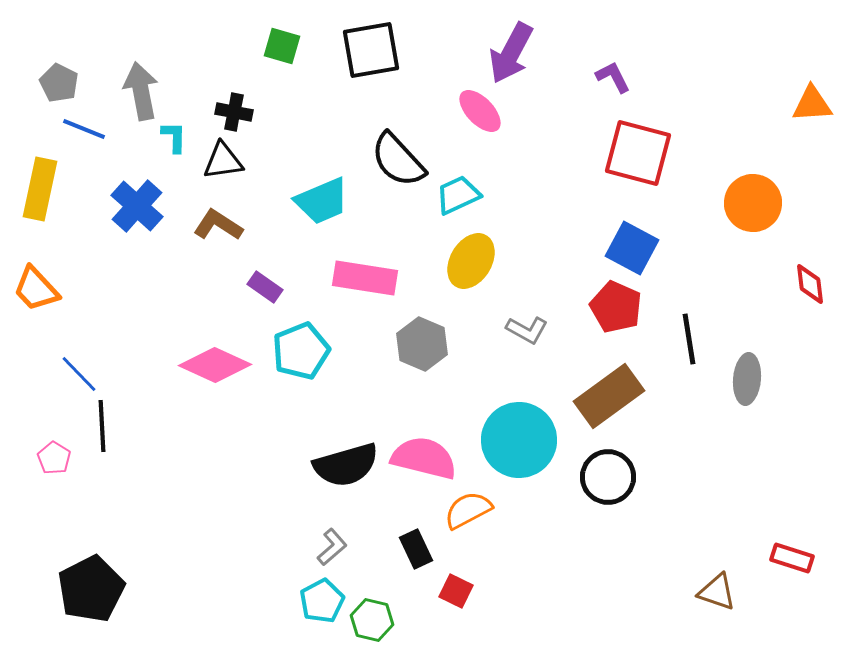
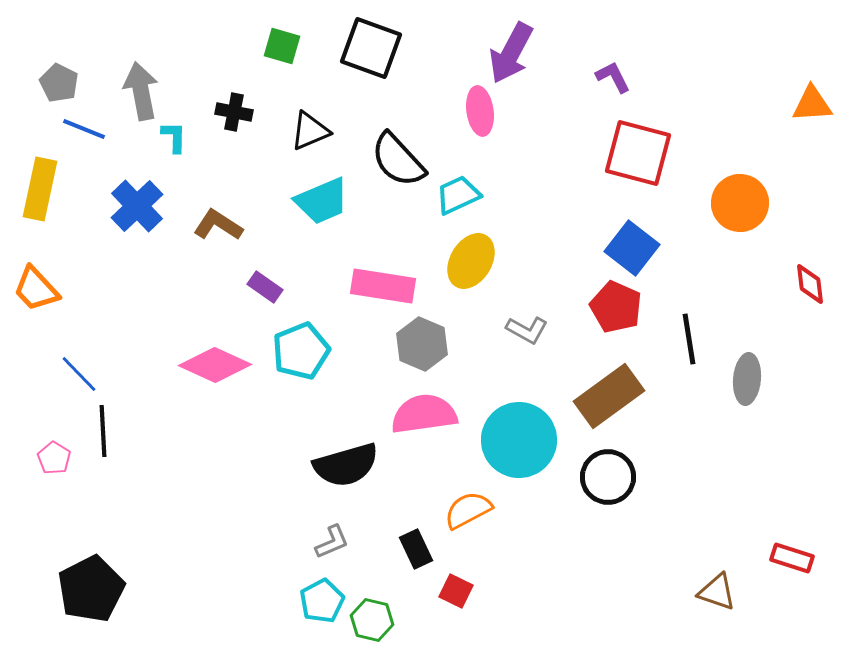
black square at (371, 50): moved 2 px up; rotated 30 degrees clockwise
pink ellipse at (480, 111): rotated 36 degrees clockwise
black triangle at (223, 161): moved 87 px right, 30 px up; rotated 15 degrees counterclockwise
orange circle at (753, 203): moved 13 px left
blue cross at (137, 206): rotated 4 degrees clockwise
blue square at (632, 248): rotated 10 degrees clockwise
pink rectangle at (365, 278): moved 18 px right, 8 px down
black line at (102, 426): moved 1 px right, 5 px down
pink semicircle at (424, 458): moved 44 px up; rotated 22 degrees counterclockwise
gray L-shape at (332, 547): moved 5 px up; rotated 18 degrees clockwise
